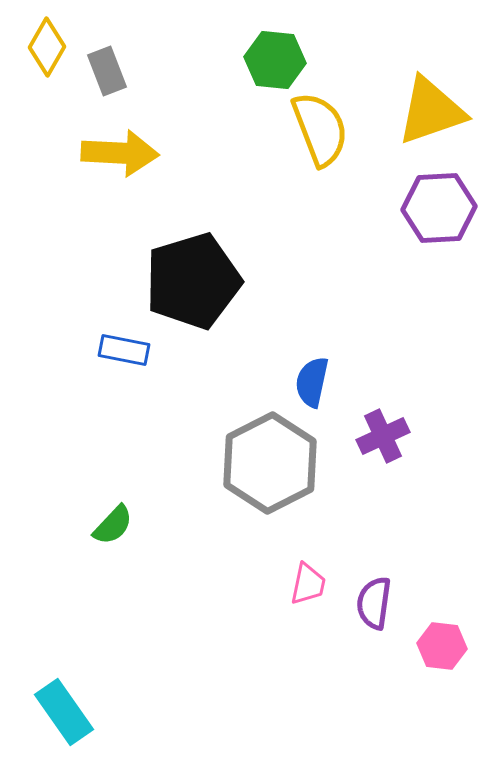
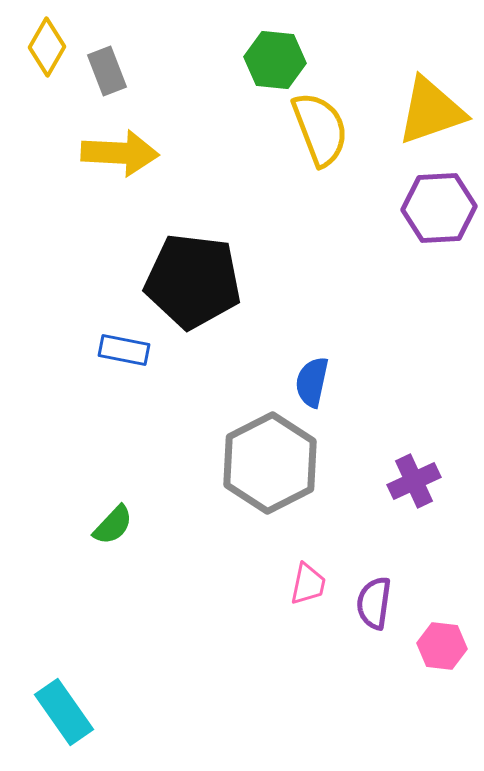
black pentagon: rotated 24 degrees clockwise
purple cross: moved 31 px right, 45 px down
